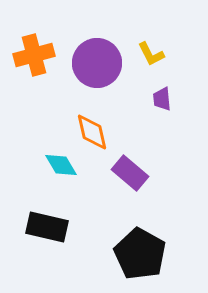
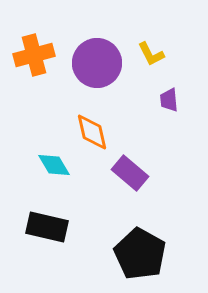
purple trapezoid: moved 7 px right, 1 px down
cyan diamond: moved 7 px left
